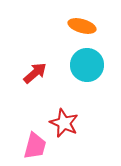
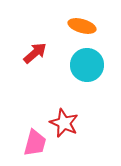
red arrow: moved 20 px up
pink trapezoid: moved 3 px up
